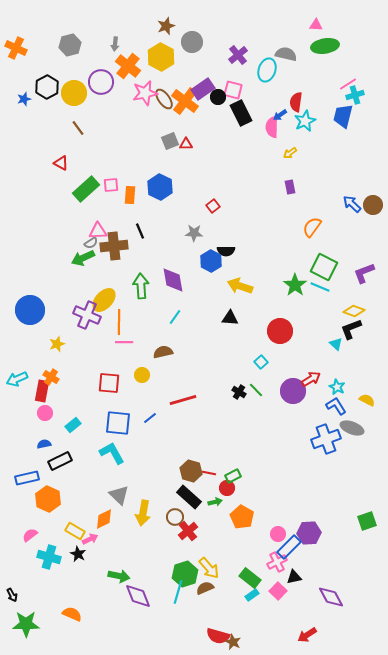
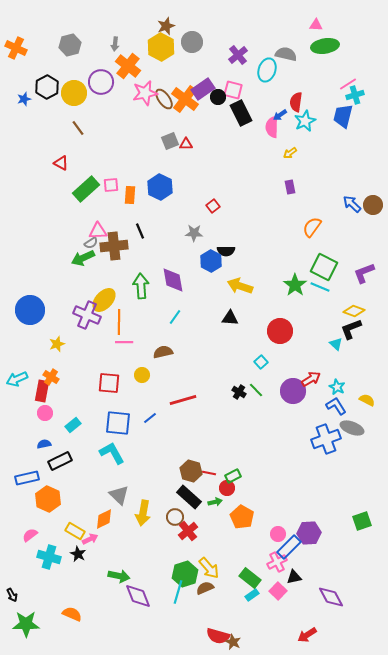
yellow hexagon at (161, 57): moved 10 px up
orange cross at (185, 101): moved 2 px up
green square at (367, 521): moved 5 px left
